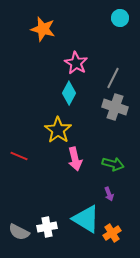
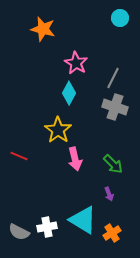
green arrow: rotated 30 degrees clockwise
cyan triangle: moved 3 px left, 1 px down
